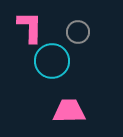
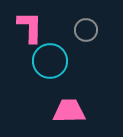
gray circle: moved 8 px right, 2 px up
cyan circle: moved 2 px left
